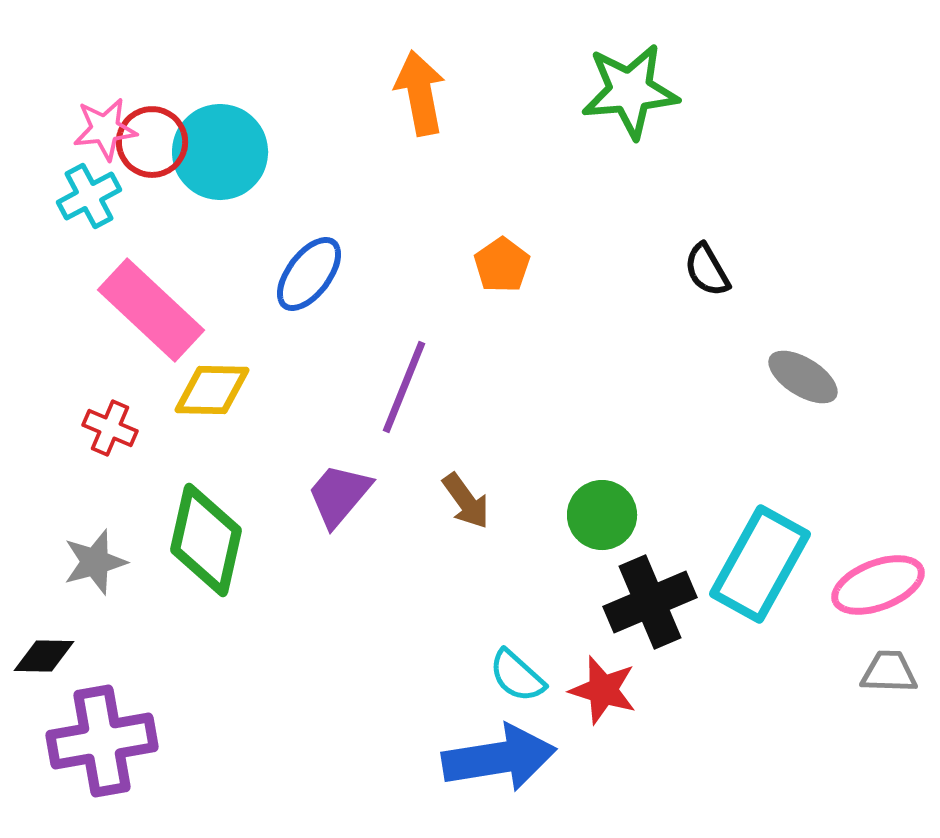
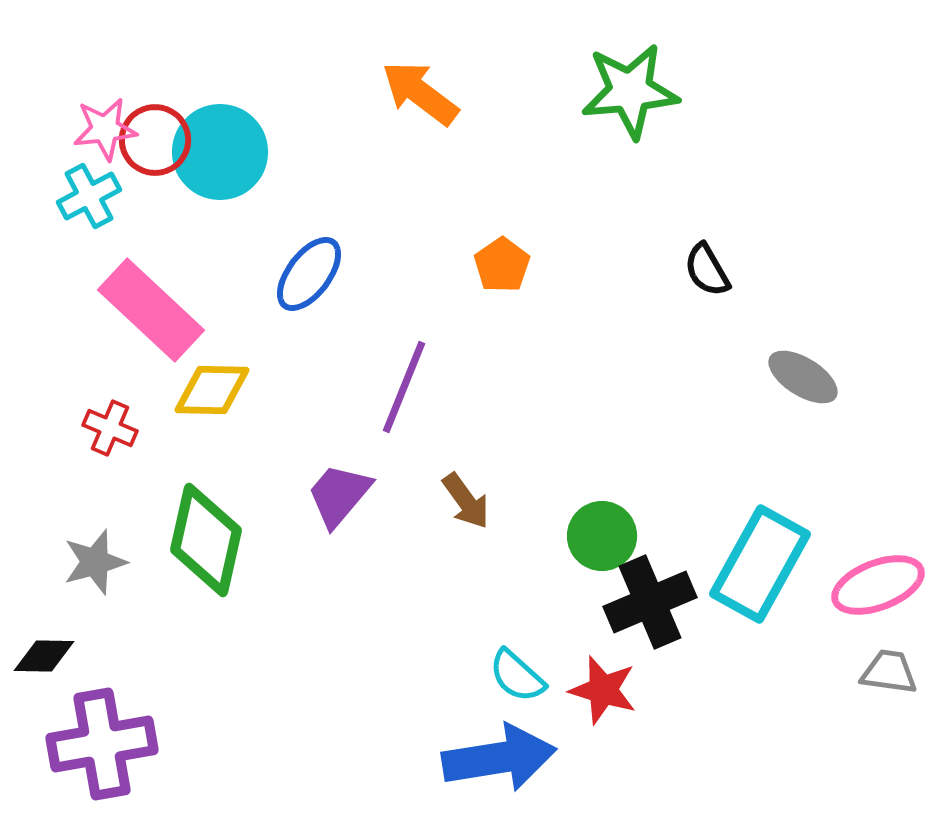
orange arrow: rotated 42 degrees counterclockwise
red circle: moved 3 px right, 2 px up
green circle: moved 21 px down
gray trapezoid: rotated 6 degrees clockwise
purple cross: moved 3 px down
